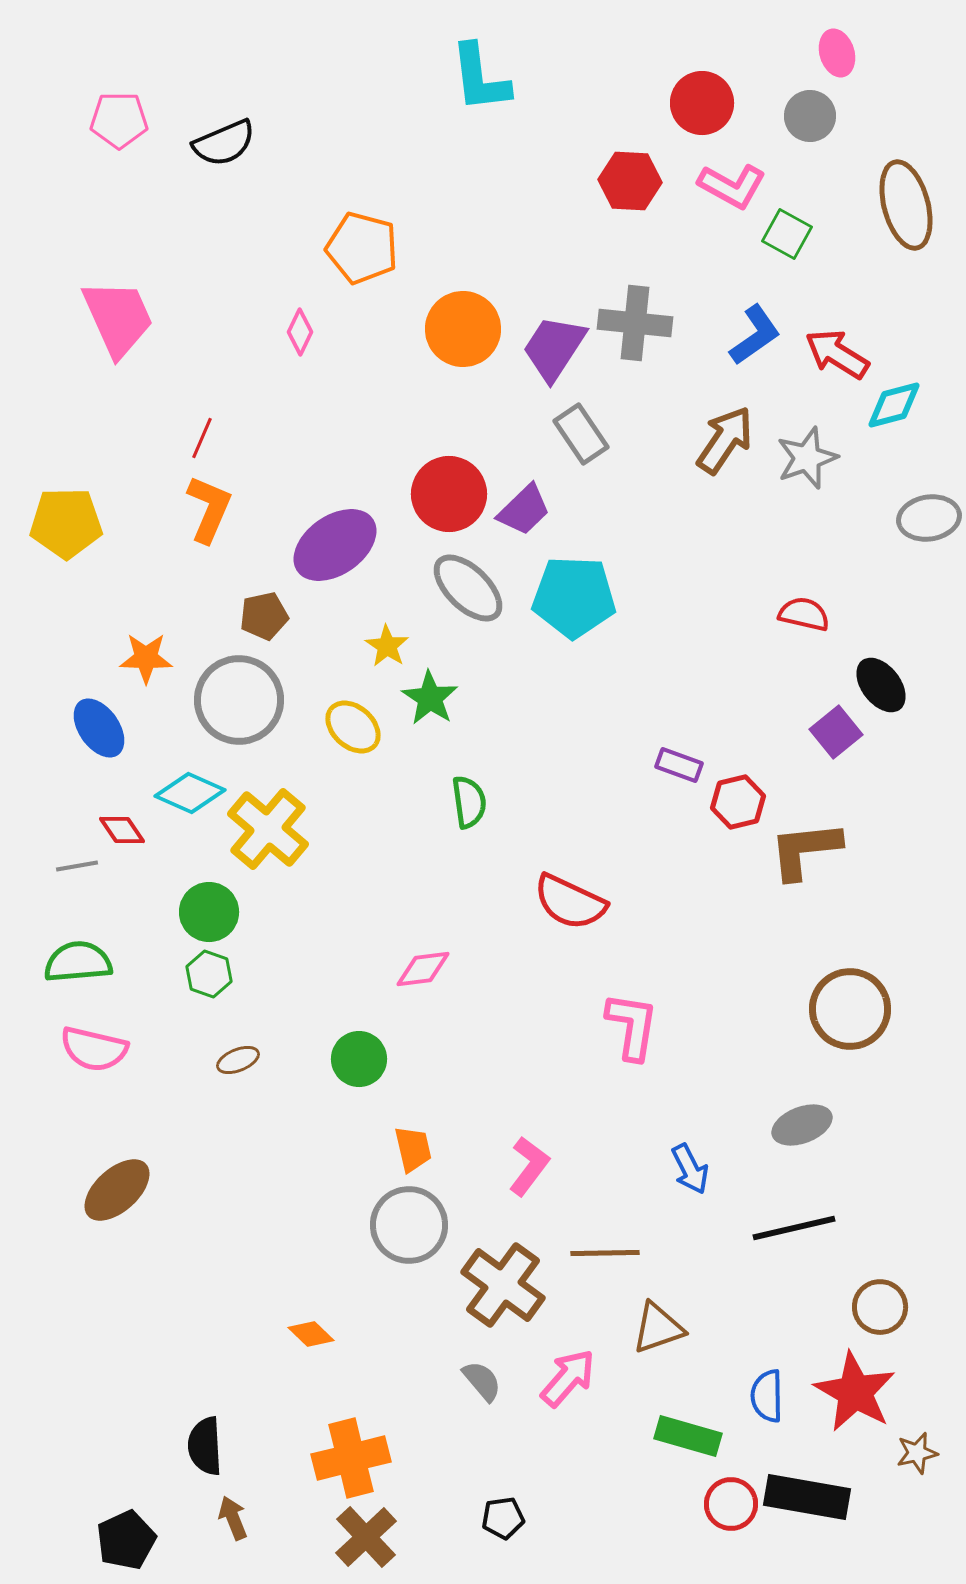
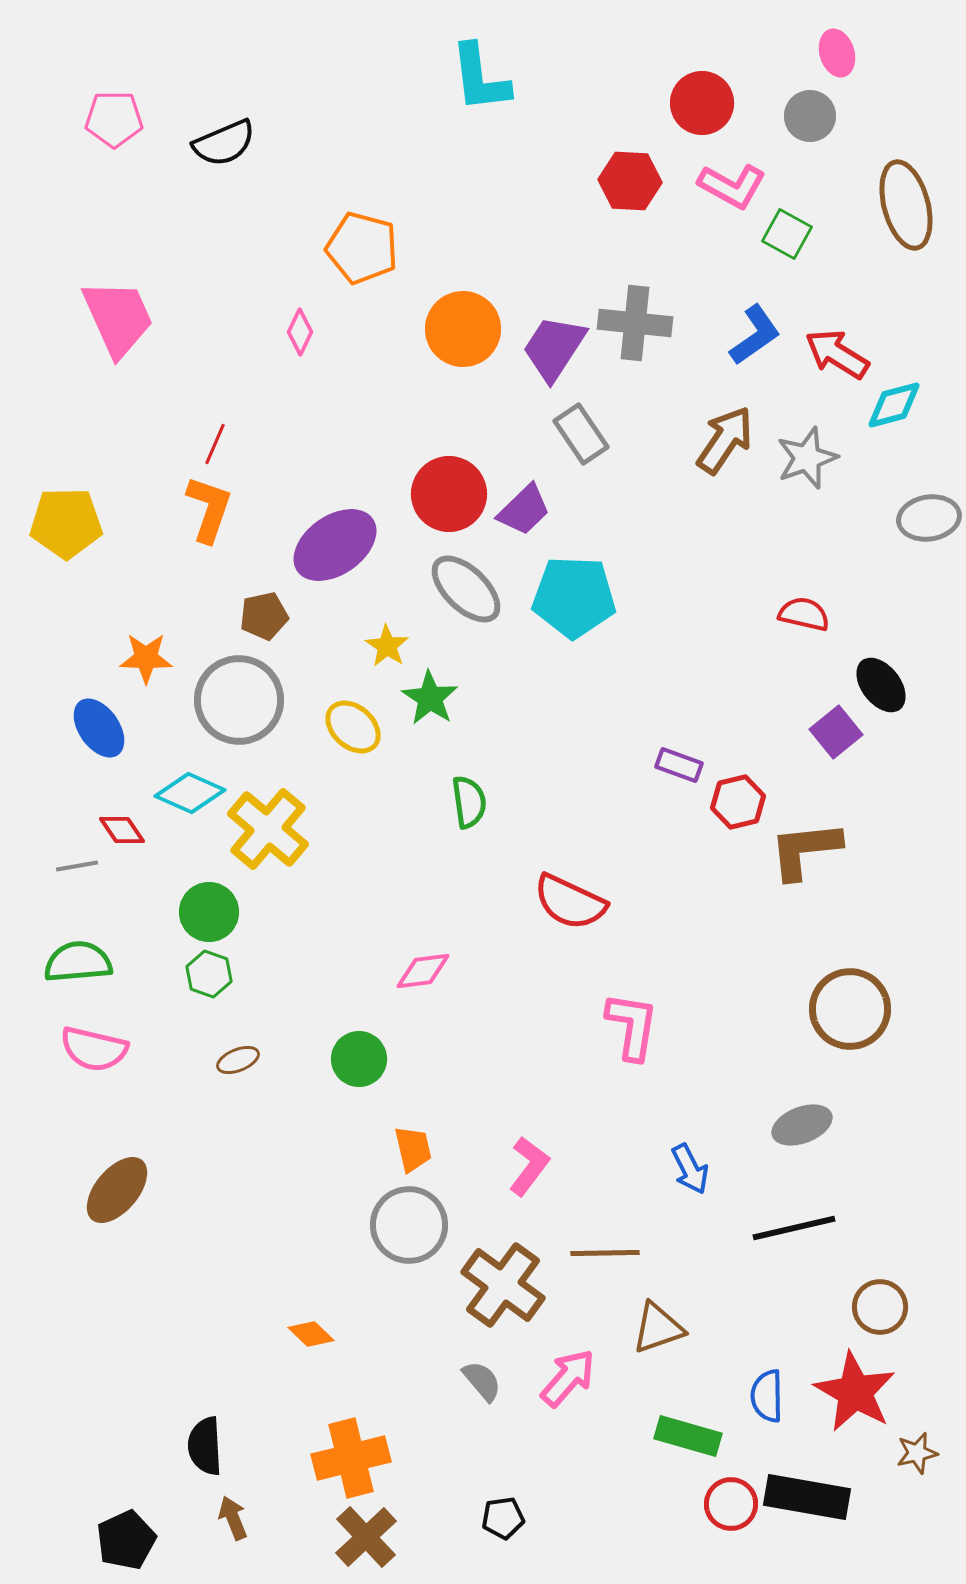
pink pentagon at (119, 120): moved 5 px left, 1 px up
red line at (202, 438): moved 13 px right, 6 px down
orange L-shape at (209, 509): rotated 4 degrees counterclockwise
gray ellipse at (468, 588): moved 2 px left, 1 px down
pink diamond at (423, 969): moved 2 px down
brown ellipse at (117, 1190): rotated 8 degrees counterclockwise
